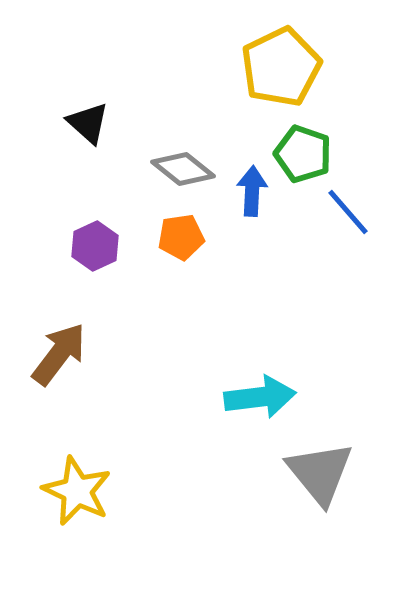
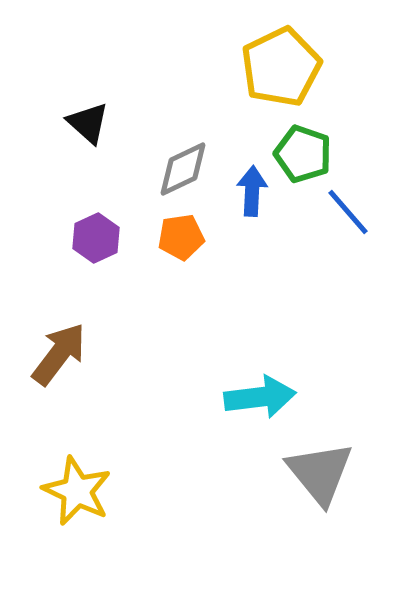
gray diamond: rotated 64 degrees counterclockwise
purple hexagon: moved 1 px right, 8 px up
